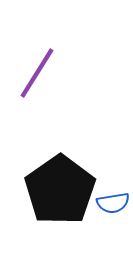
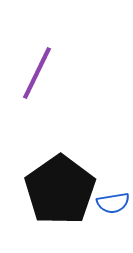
purple line: rotated 6 degrees counterclockwise
